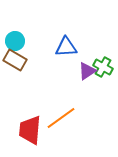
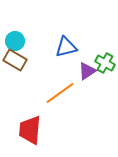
blue triangle: rotated 10 degrees counterclockwise
green cross: moved 2 px right, 4 px up
orange line: moved 1 px left, 25 px up
